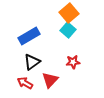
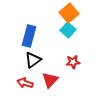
blue rectangle: rotated 45 degrees counterclockwise
black triangle: moved 1 px right, 2 px up
red arrow: rotated 14 degrees counterclockwise
